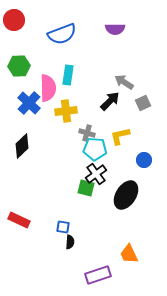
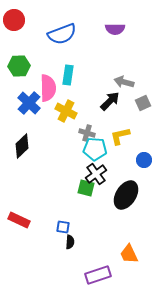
gray arrow: rotated 18 degrees counterclockwise
yellow cross: rotated 35 degrees clockwise
